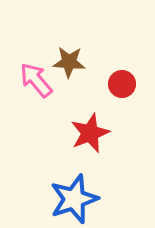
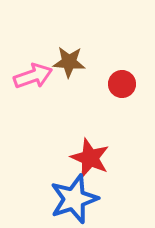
pink arrow: moved 3 px left, 4 px up; rotated 111 degrees clockwise
red star: moved 25 px down; rotated 27 degrees counterclockwise
